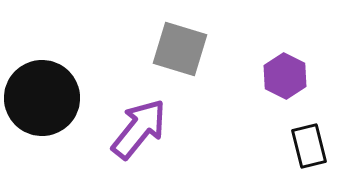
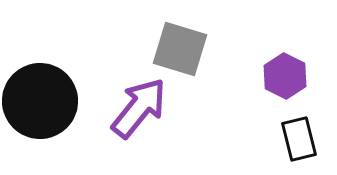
black circle: moved 2 px left, 3 px down
purple arrow: moved 21 px up
black rectangle: moved 10 px left, 7 px up
